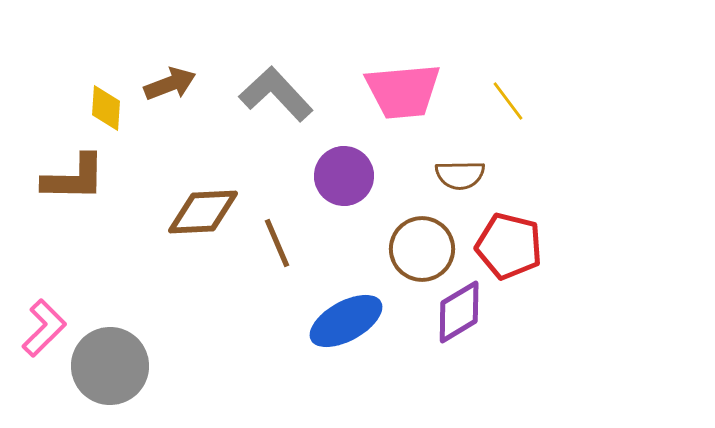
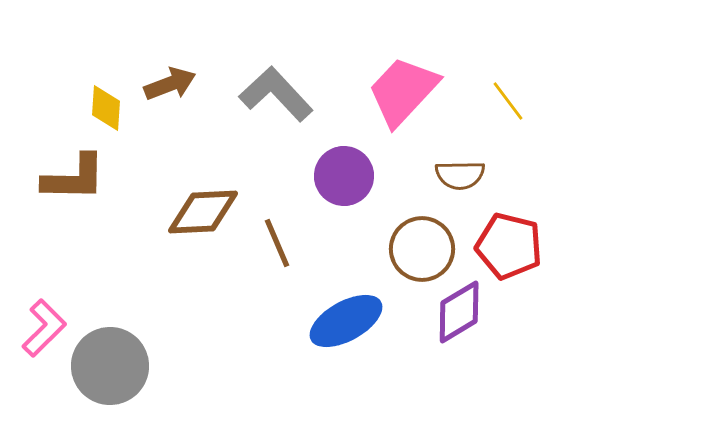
pink trapezoid: rotated 138 degrees clockwise
